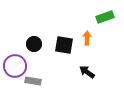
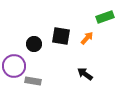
orange arrow: rotated 40 degrees clockwise
black square: moved 3 px left, 9 px up
purple circle: moved 1 px left
black arrow: moved 2 px left, 2 px down
